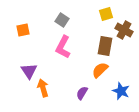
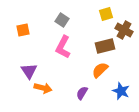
brown rectangle: rotated 66 degrees clockwise
orange arrow: rotated 120 degrees clockwise
